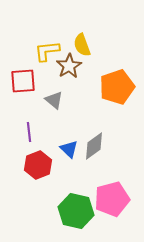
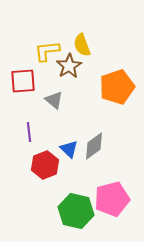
red hexagon: moved 7 px right
